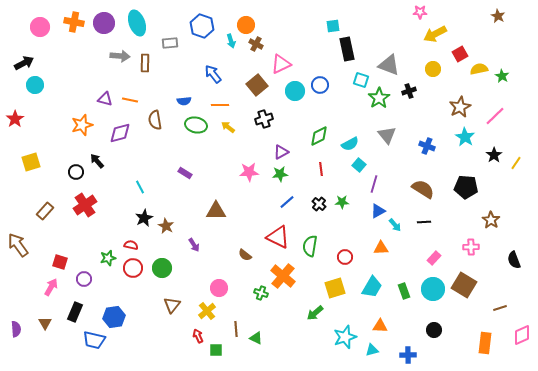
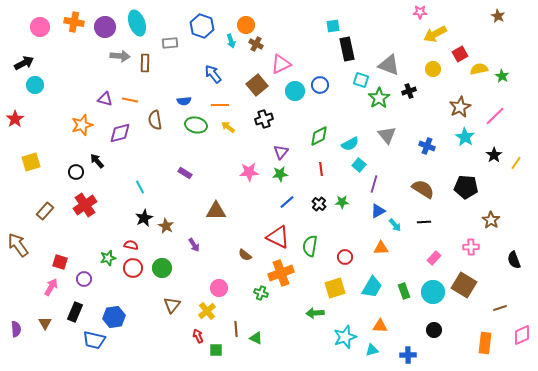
purple circle at (104, 23): moved 1 px right, 4 px down
purple triangle at (281, 152): rotated 21 degrees counterclockwise
orange cross at (283, 276): moved 2 px left, 3 px up; rotated 30 degrees clockwise
cyan circle at (433, 289): moved 3 px down
green arrow at (315, 313): rotated 36 degrees clockwise
